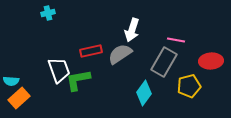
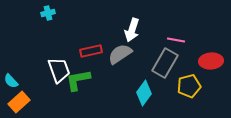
gray rectangle: moved 1 px right, 1 px down
cyan semicircle: rotated 42 degrees clockwise
orange rectangle: moved 4 px down
